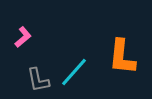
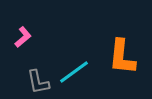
cyan line: rotated 12 degrees clockwise
gray L-shape: moved 2 px down
